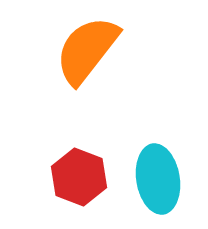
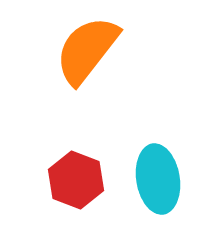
red hexagon: moved 3 px left, 3 px down
